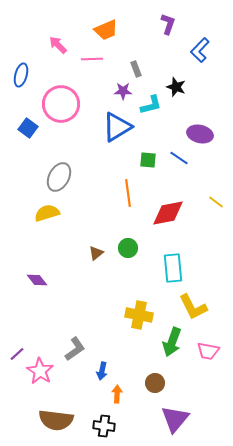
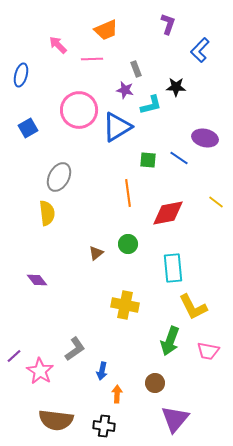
black star: rotated 18 degrees counterclockwise
purple star: moved 2 px right, 1 px up; rotated 12 degrees clockwise
pink circle: moved 18 px right, 6 px down
blue square: rotated 24 degrees clockwise
purple ellipse: moved 5 px right, 4 px down
yellow semicircle: rotated 100 degrees clockwise
green circle: moved 4 px up
yellow cross: moved 14 px left, 10 px up
green arrow: moved 2 px left, 1 px up
purple line: moved 3 px left, 2 px down
